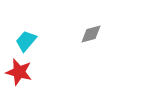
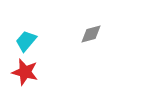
red star: moved 6 px right
